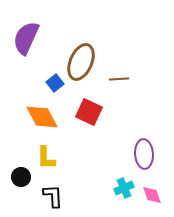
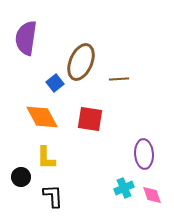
purple semicircle: rotated 16 degrees counterclockwise
red square: moved 1 px right, 7 px down; rotated 16 degrees counterclockwise
